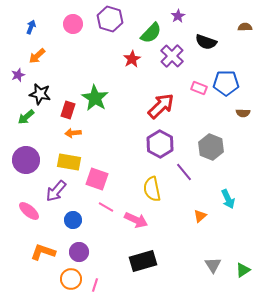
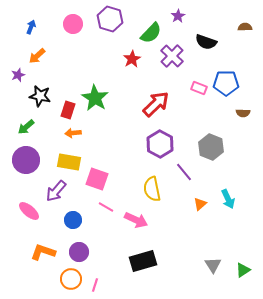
black star at (40, 94): moved 2 px down
red arrow at (161, 106): moved 5 px left, 2 px up
green arrow at (26, 117): moved 10 px down
orange triangle at (200, 216): moved 12 px up
